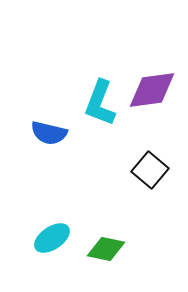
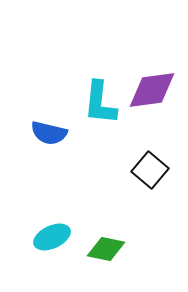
cyan L-shape: rotated 15 degrees counterclockwise
cyan ellipse: moved 1 px up; rotated 9 degrees clockwise
